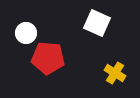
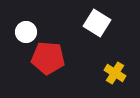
white square: rotated 8 degrees clockwise
white circle: moved 1 px up
